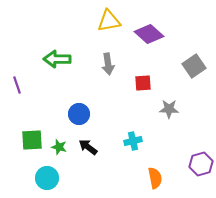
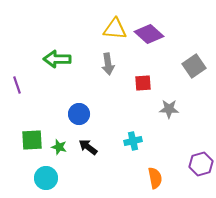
yellow triangle: moved 6 px right, 8 px down; rotated 15 degrees clockwise
cyan circle: moved 1 px left
